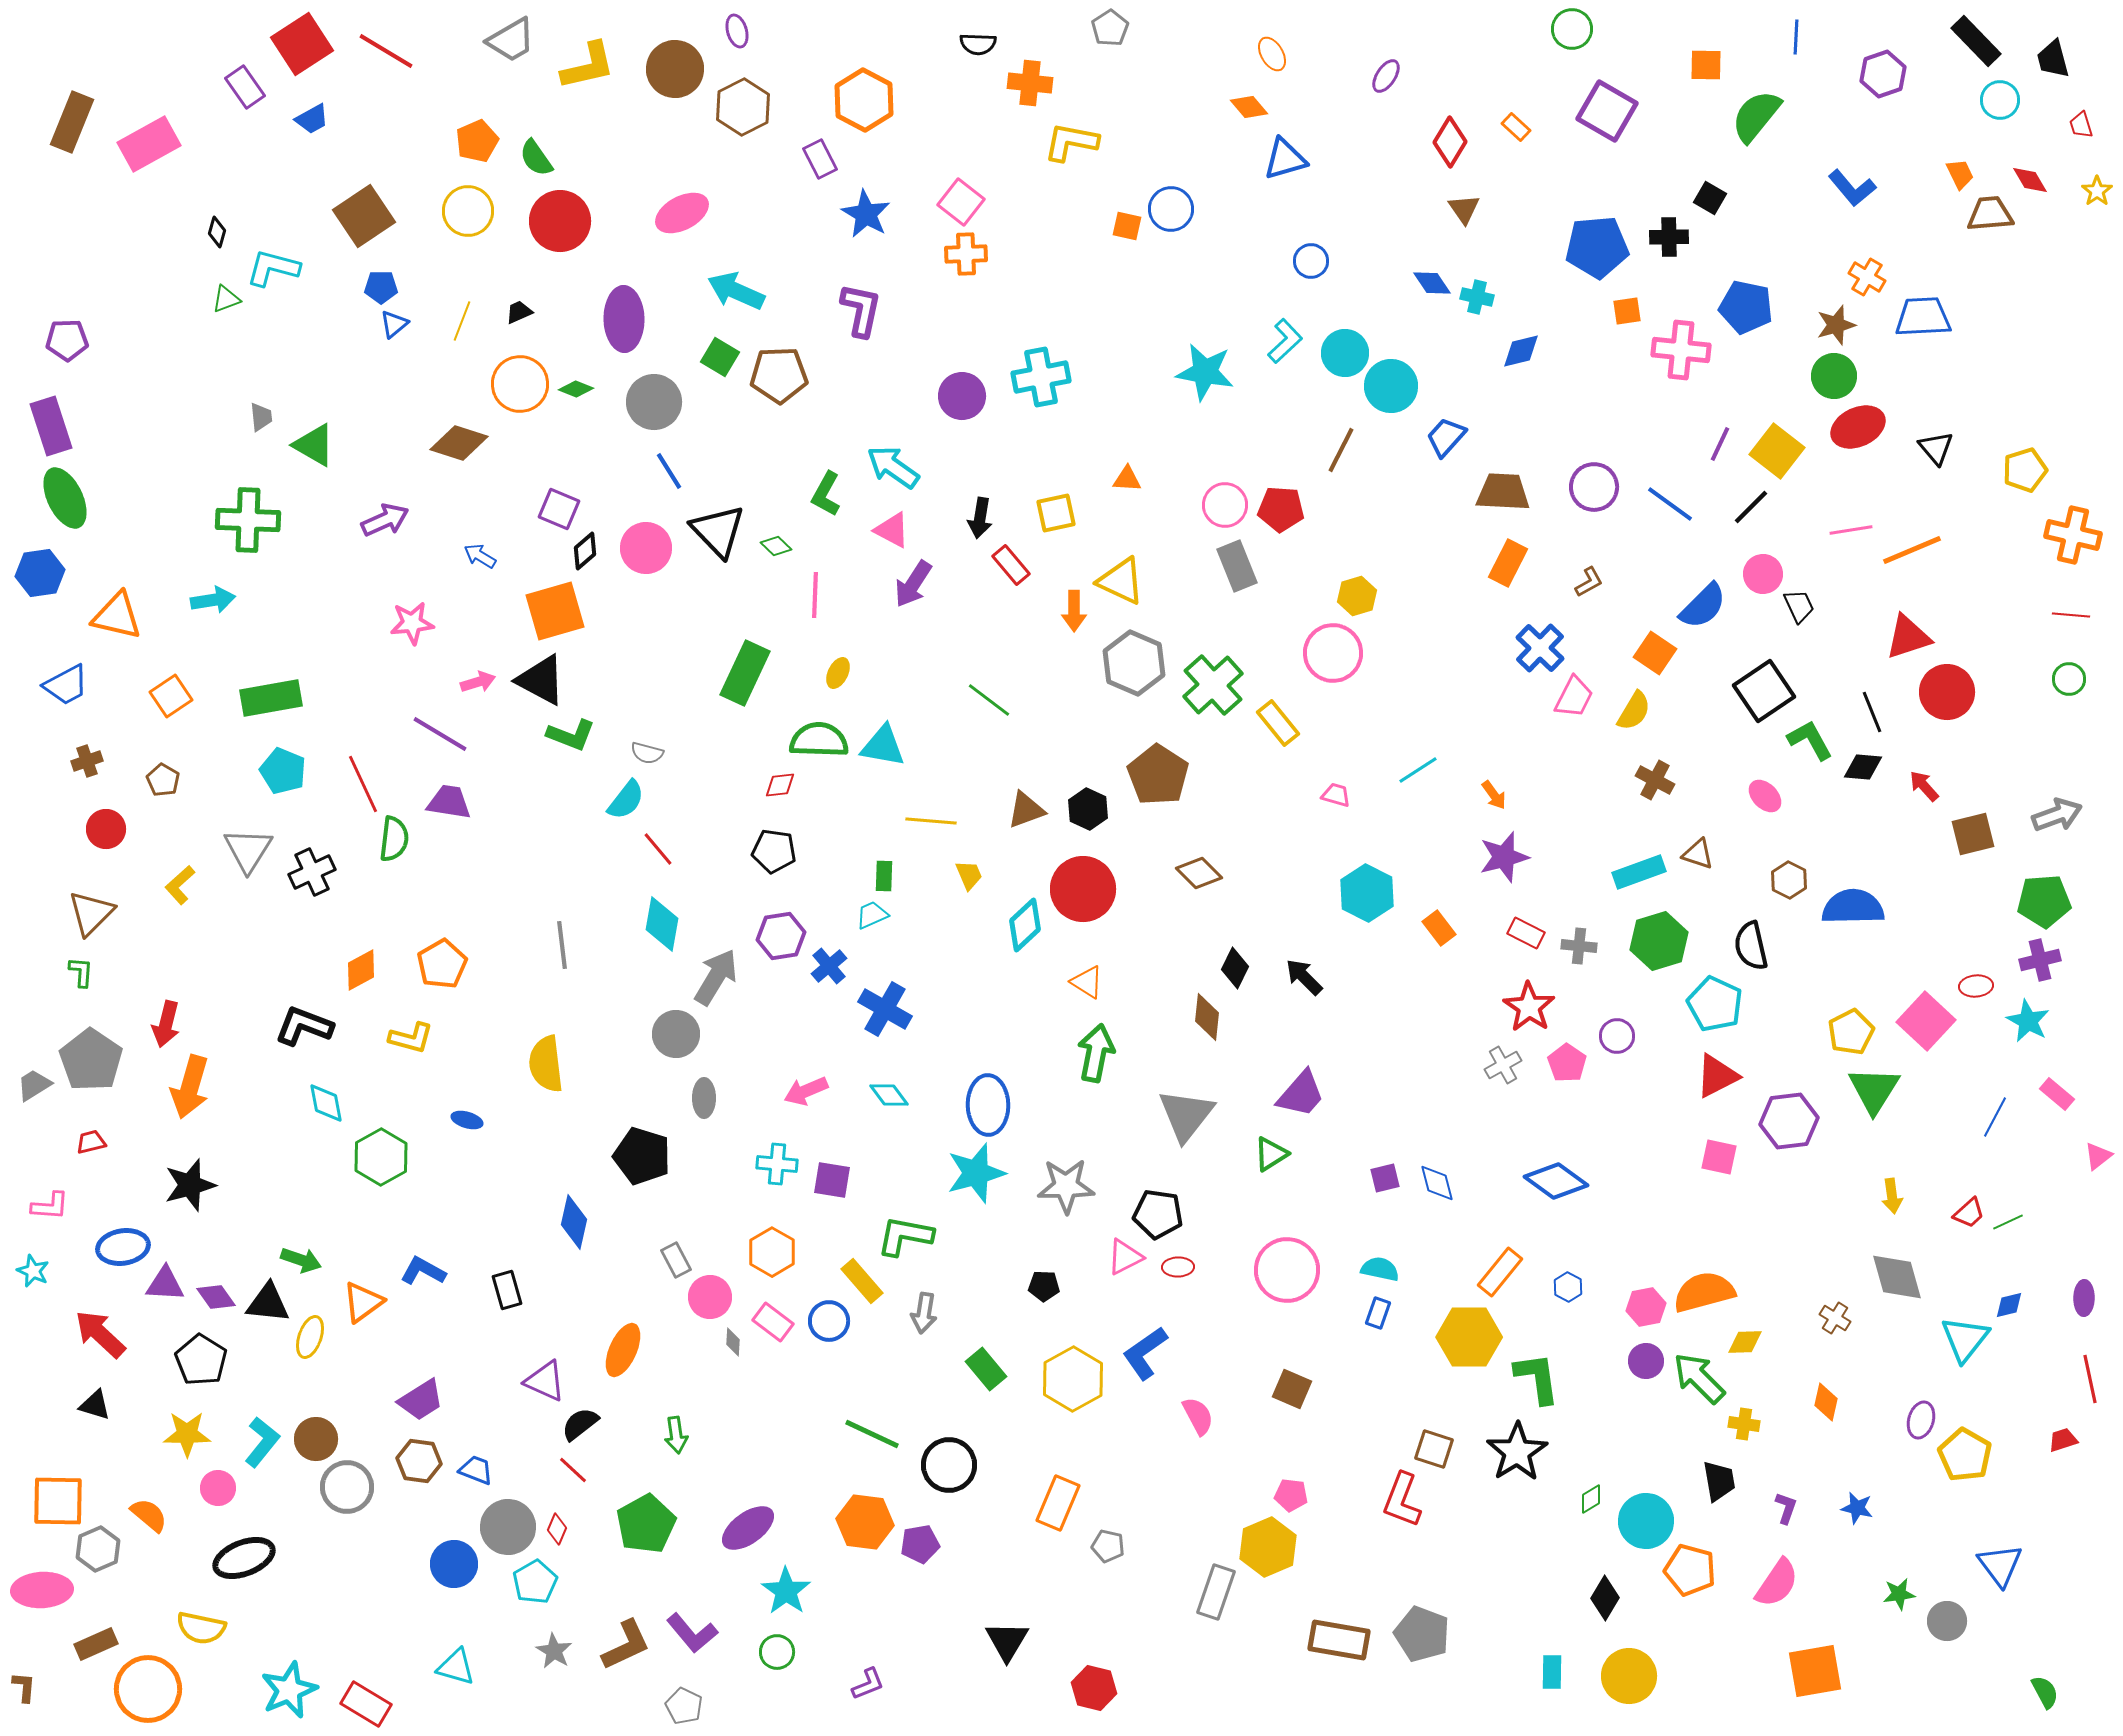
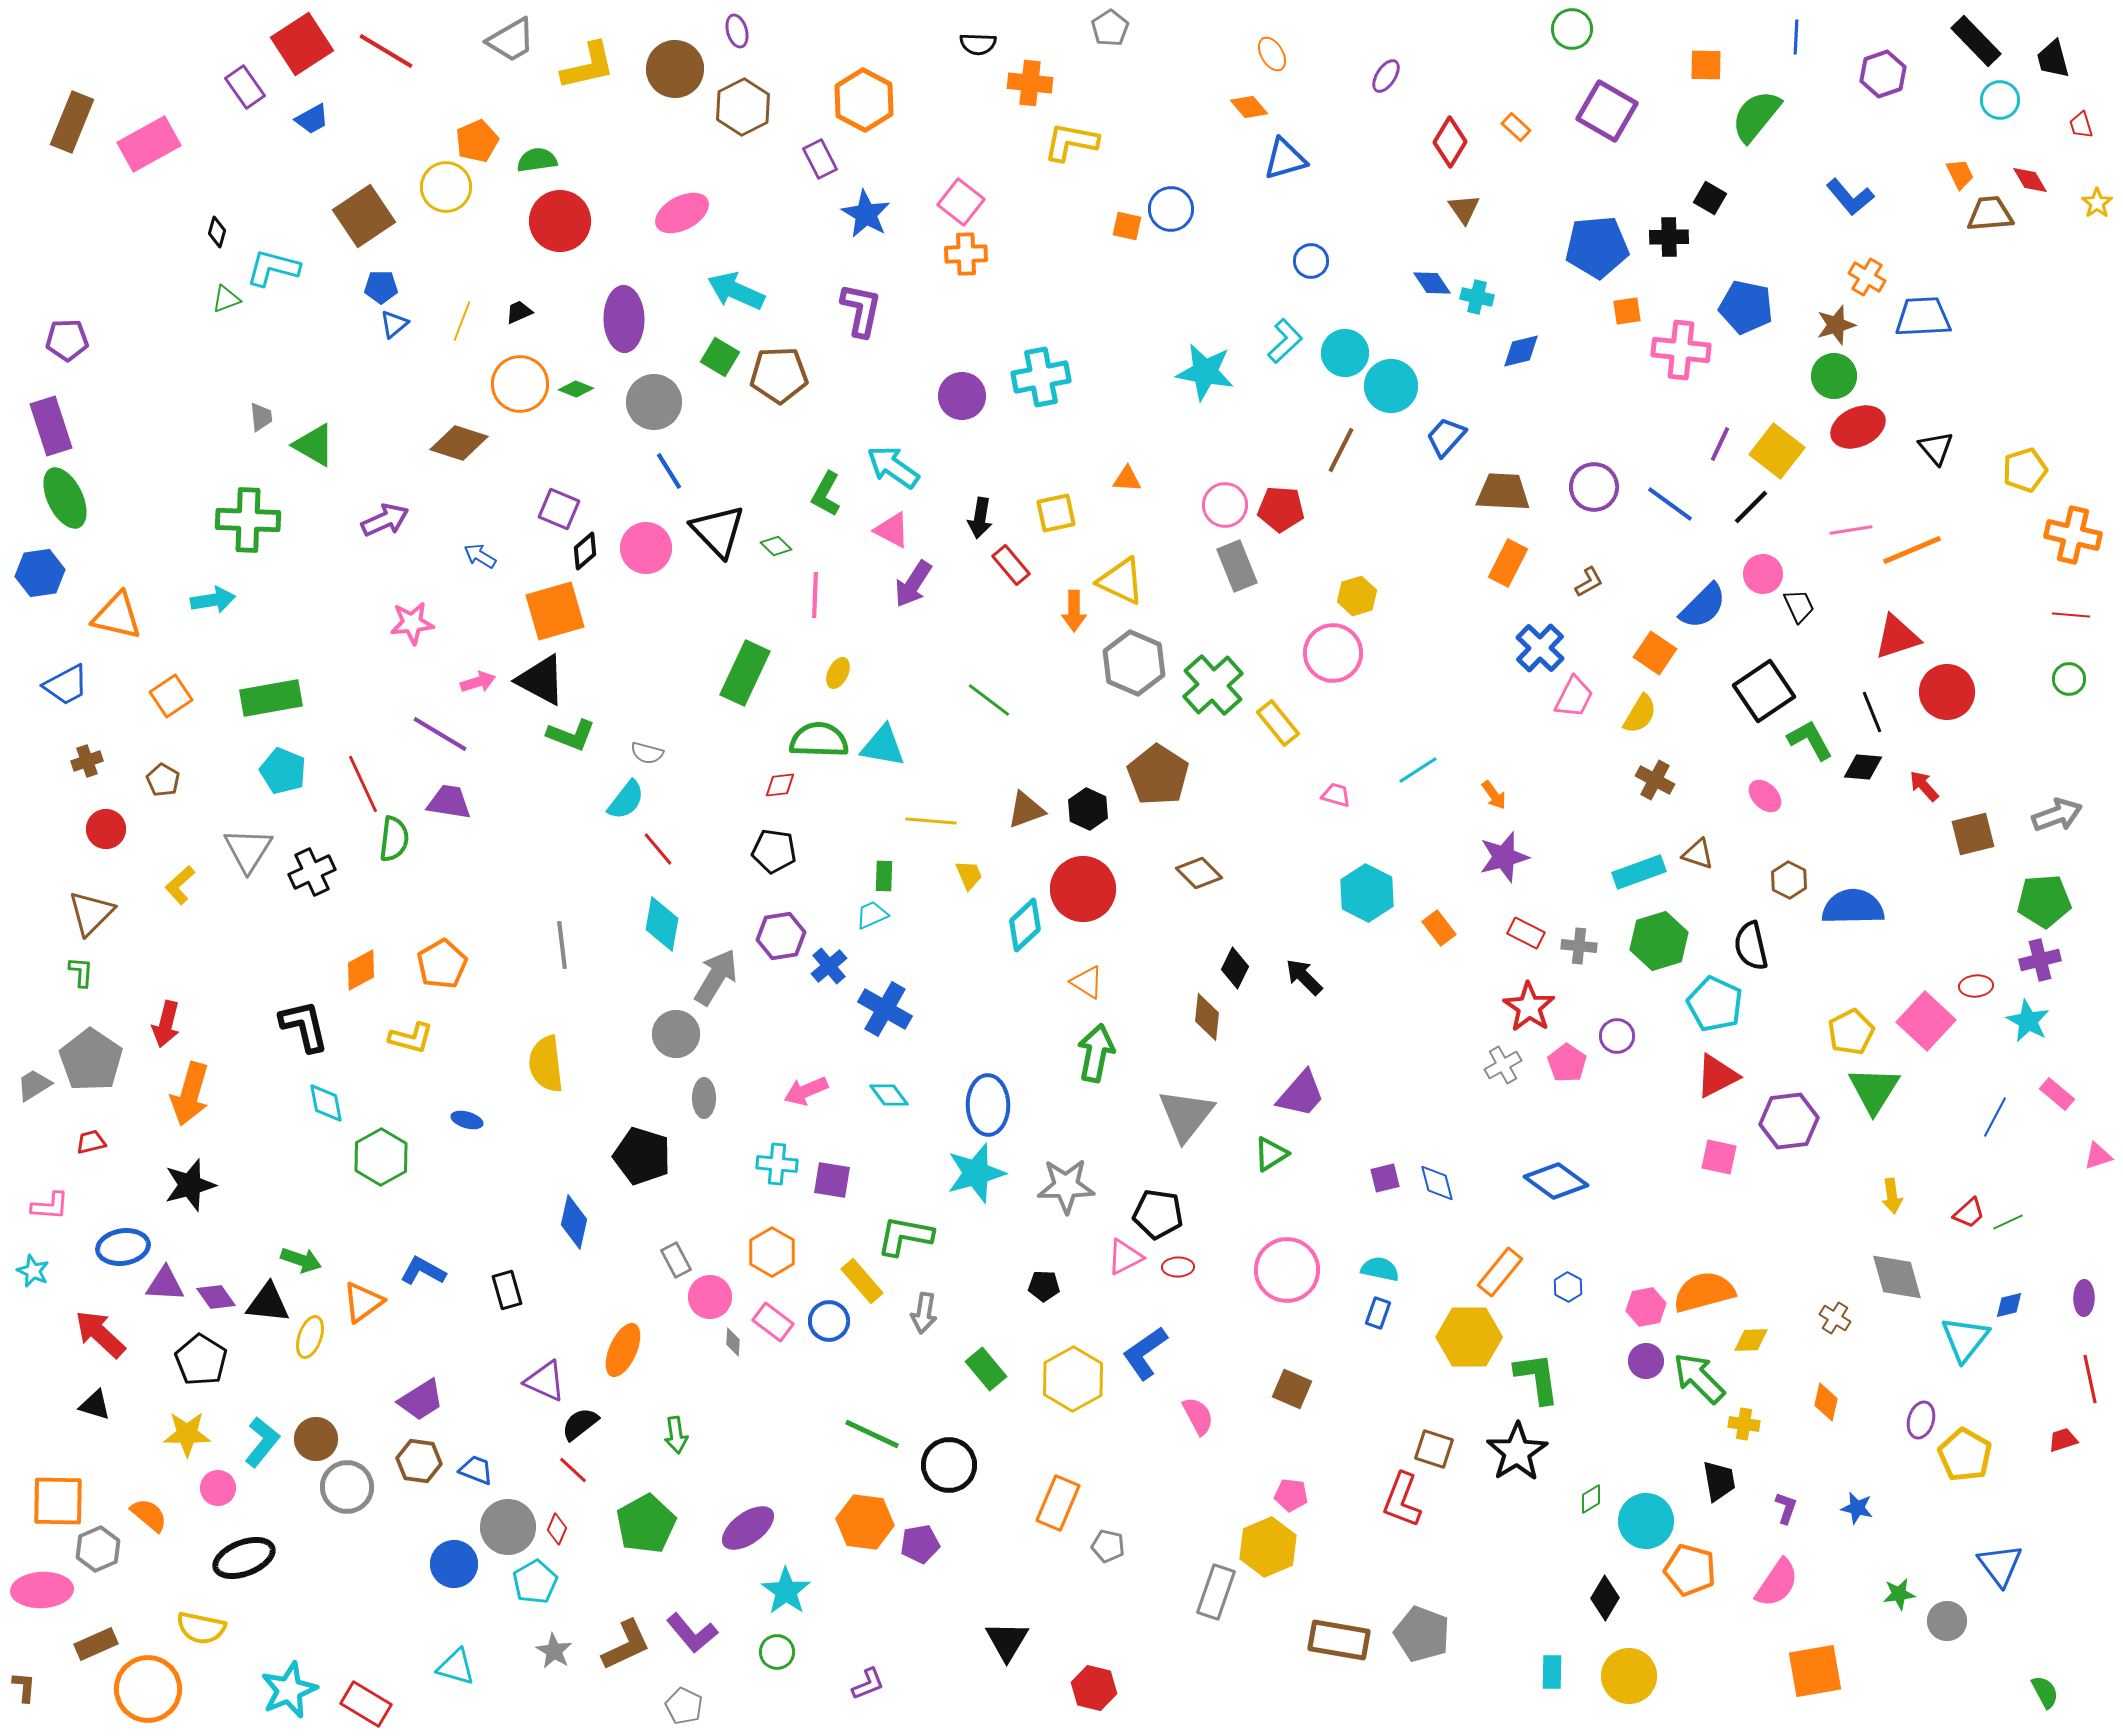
green semicircle at (536, 158): moved 1 px right, 2 px down; rotated 117 degrees clockwise
blue L-shape at (1852, 188): moved 2 px left, 9 px down
yellow star at (2097, 191): moved 12 px down
yellow circle at (468, 211): moved 22 px left, 24 px up
red triangle at (1908, 637): moved 11 px left
yellow semicircle at (1634, 711): moved 6 px right, 3 px down
black L-shape at (304, 1026): rotated 56 degrees clockwise
orange arrow at (190, 1087): moved 7 px down
pink triangle at (2098, 1156): rotated 20 degrees clockwise
yellow diamond at (1745, 1342): moved 6 px right, 2 px up
